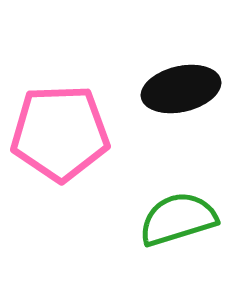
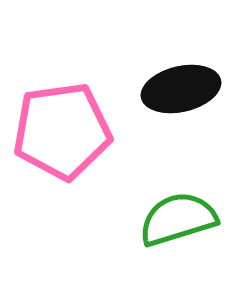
pink pentagon: moved 2 px right, 2 px up; rotated 6 degrees counterclockwise
